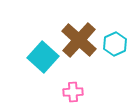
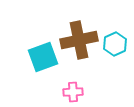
brown cross: rotated 36 degrees clockwise
cyan square: rotated 28 degrees clockwise
